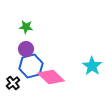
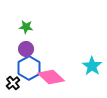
blue hexagon: moved 2 px left, 2 px down; rotated 15 degrees counterclockwise
